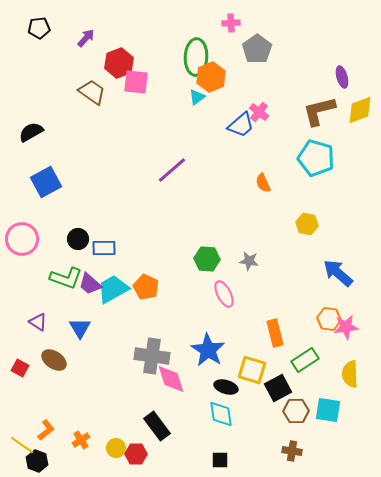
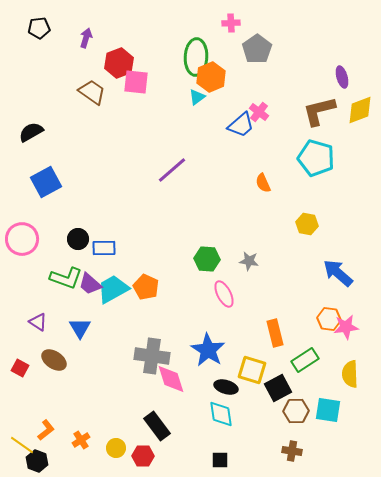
purple arrow at (86, 38): rotated 24 degrees counterclockwise
red hexagon at (136, 454): moved 7 px right, 2 px down
